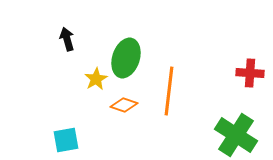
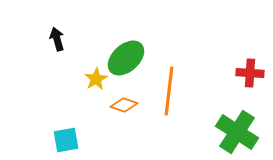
black arrow: moved 10 px left
green ellipse: rotated 30 degrees clockwise
green cross: moved 1 px right, 3 px up
